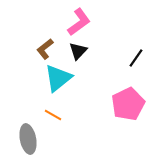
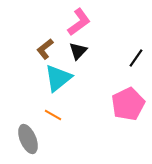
gray ellipse: rotated 12 degrees counterclockwise
